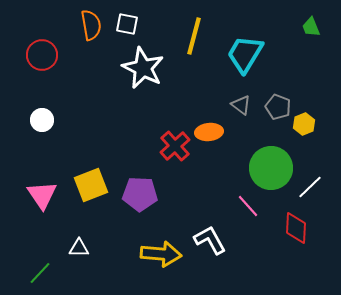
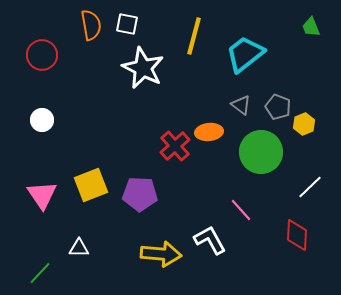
cyan trapezoid: rotated 21 degrees clockwise
green circle: moved 10 px left, 16 px up
pink line: moved 7 px left, 4 px down
red diamond: moved 1 px right, 7 px down
